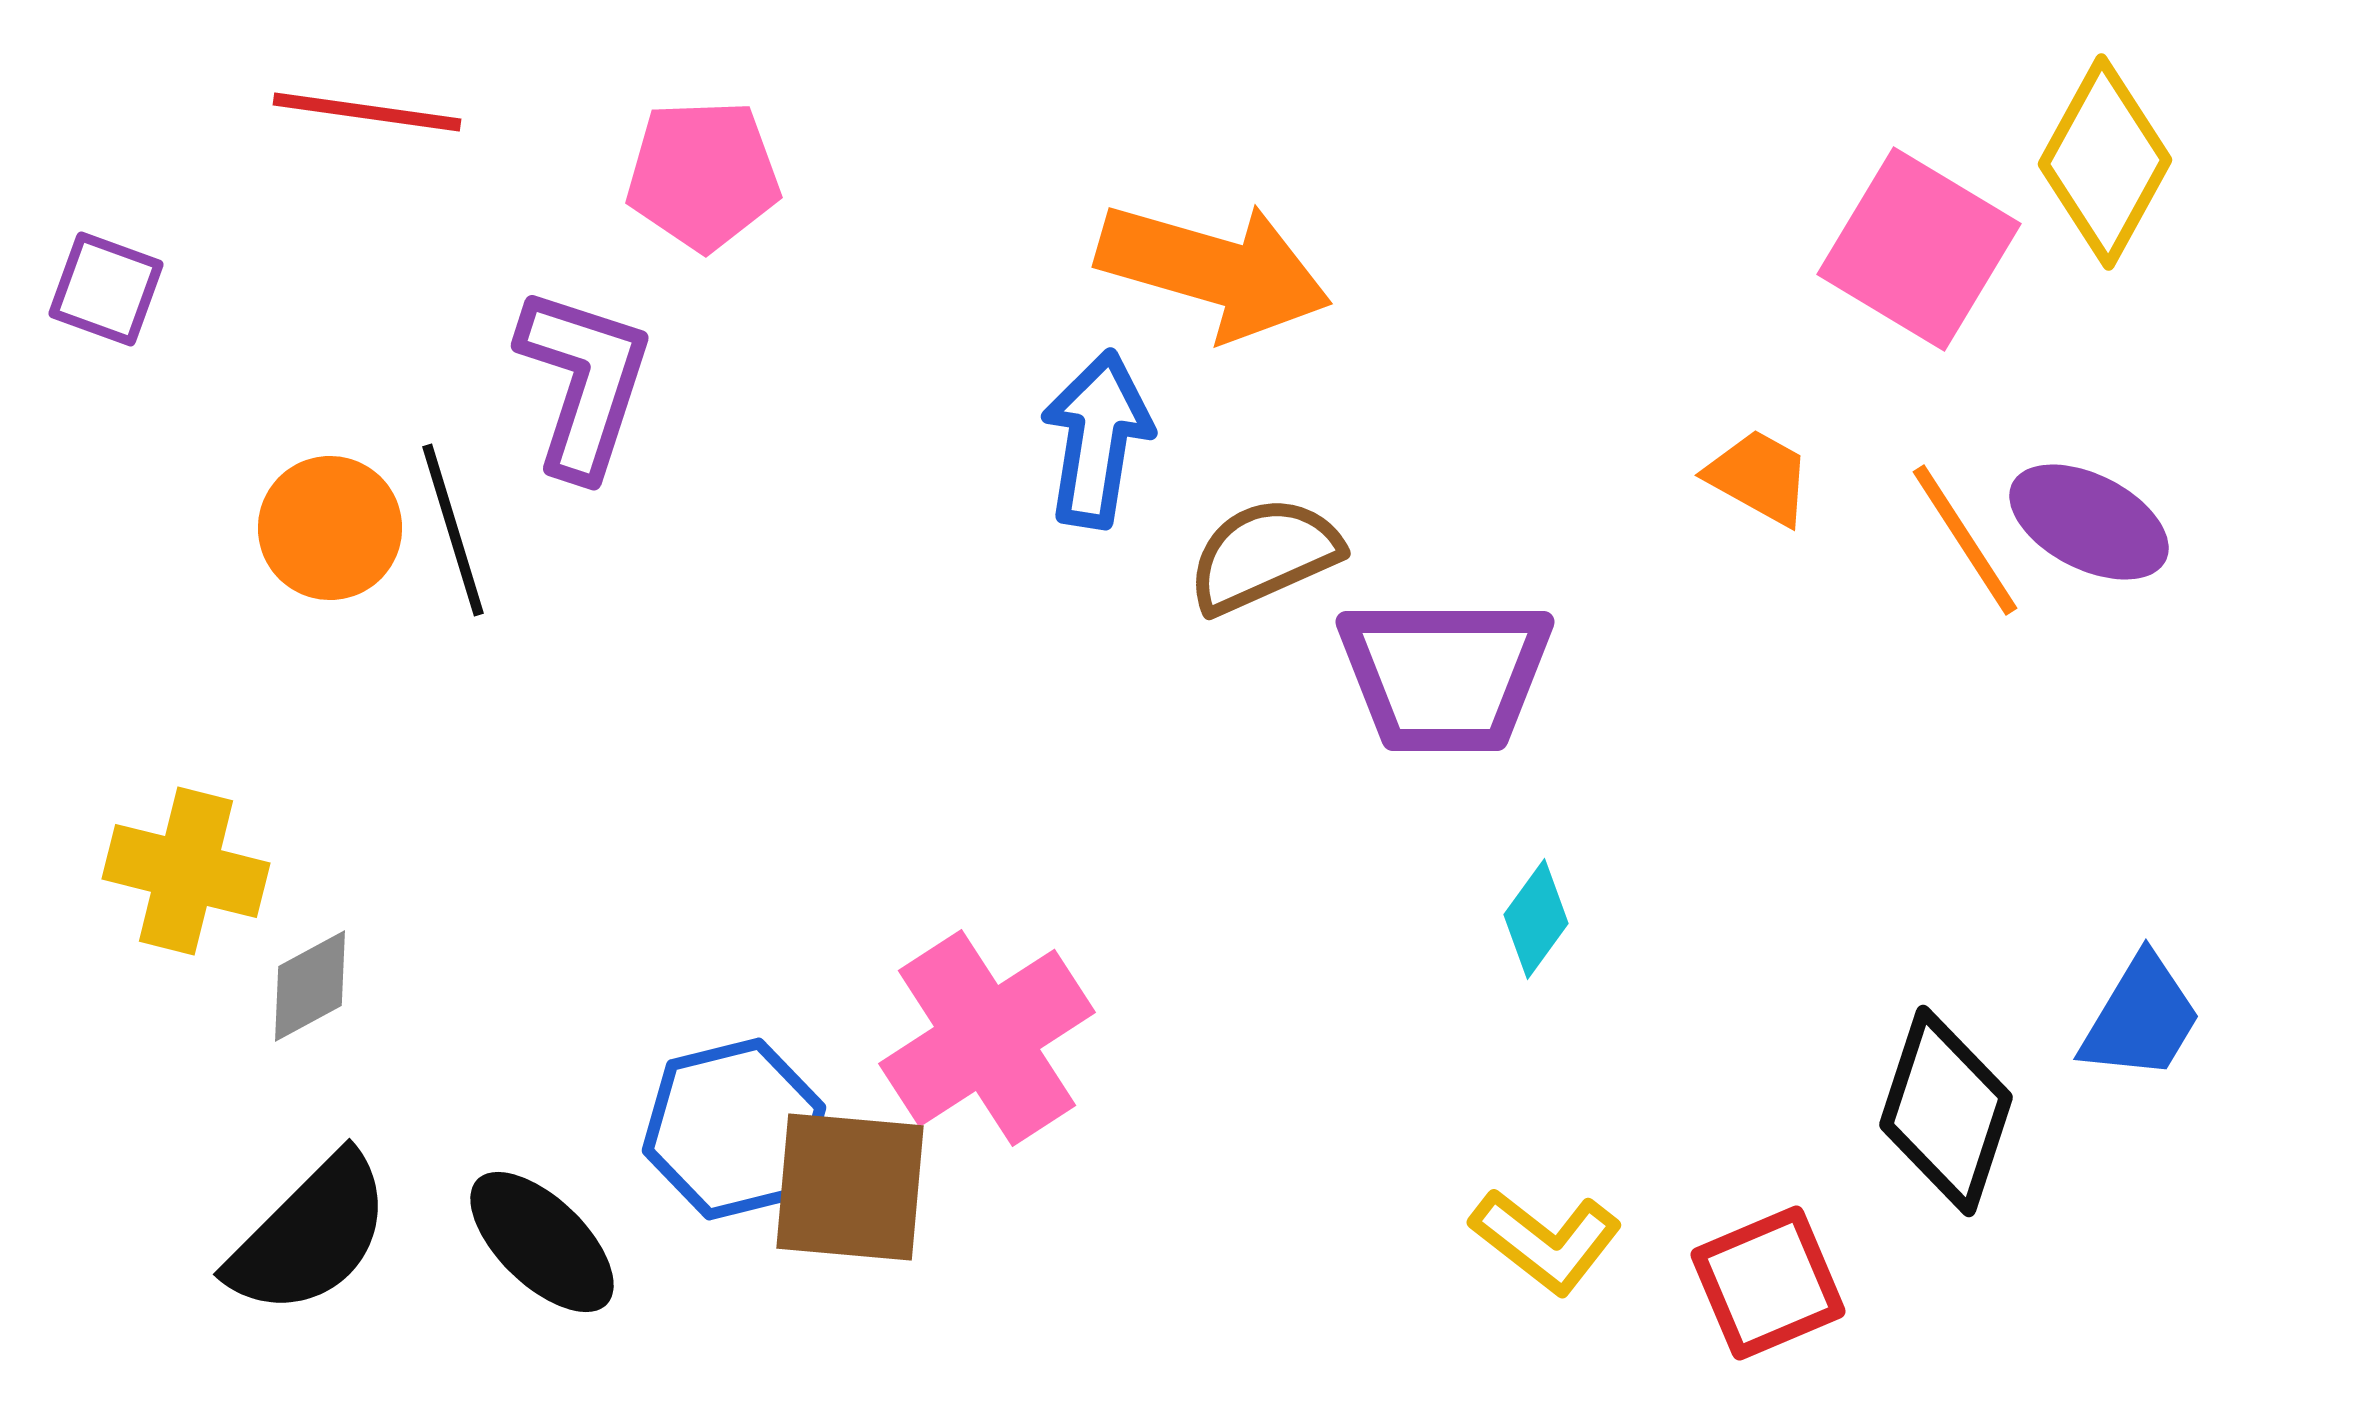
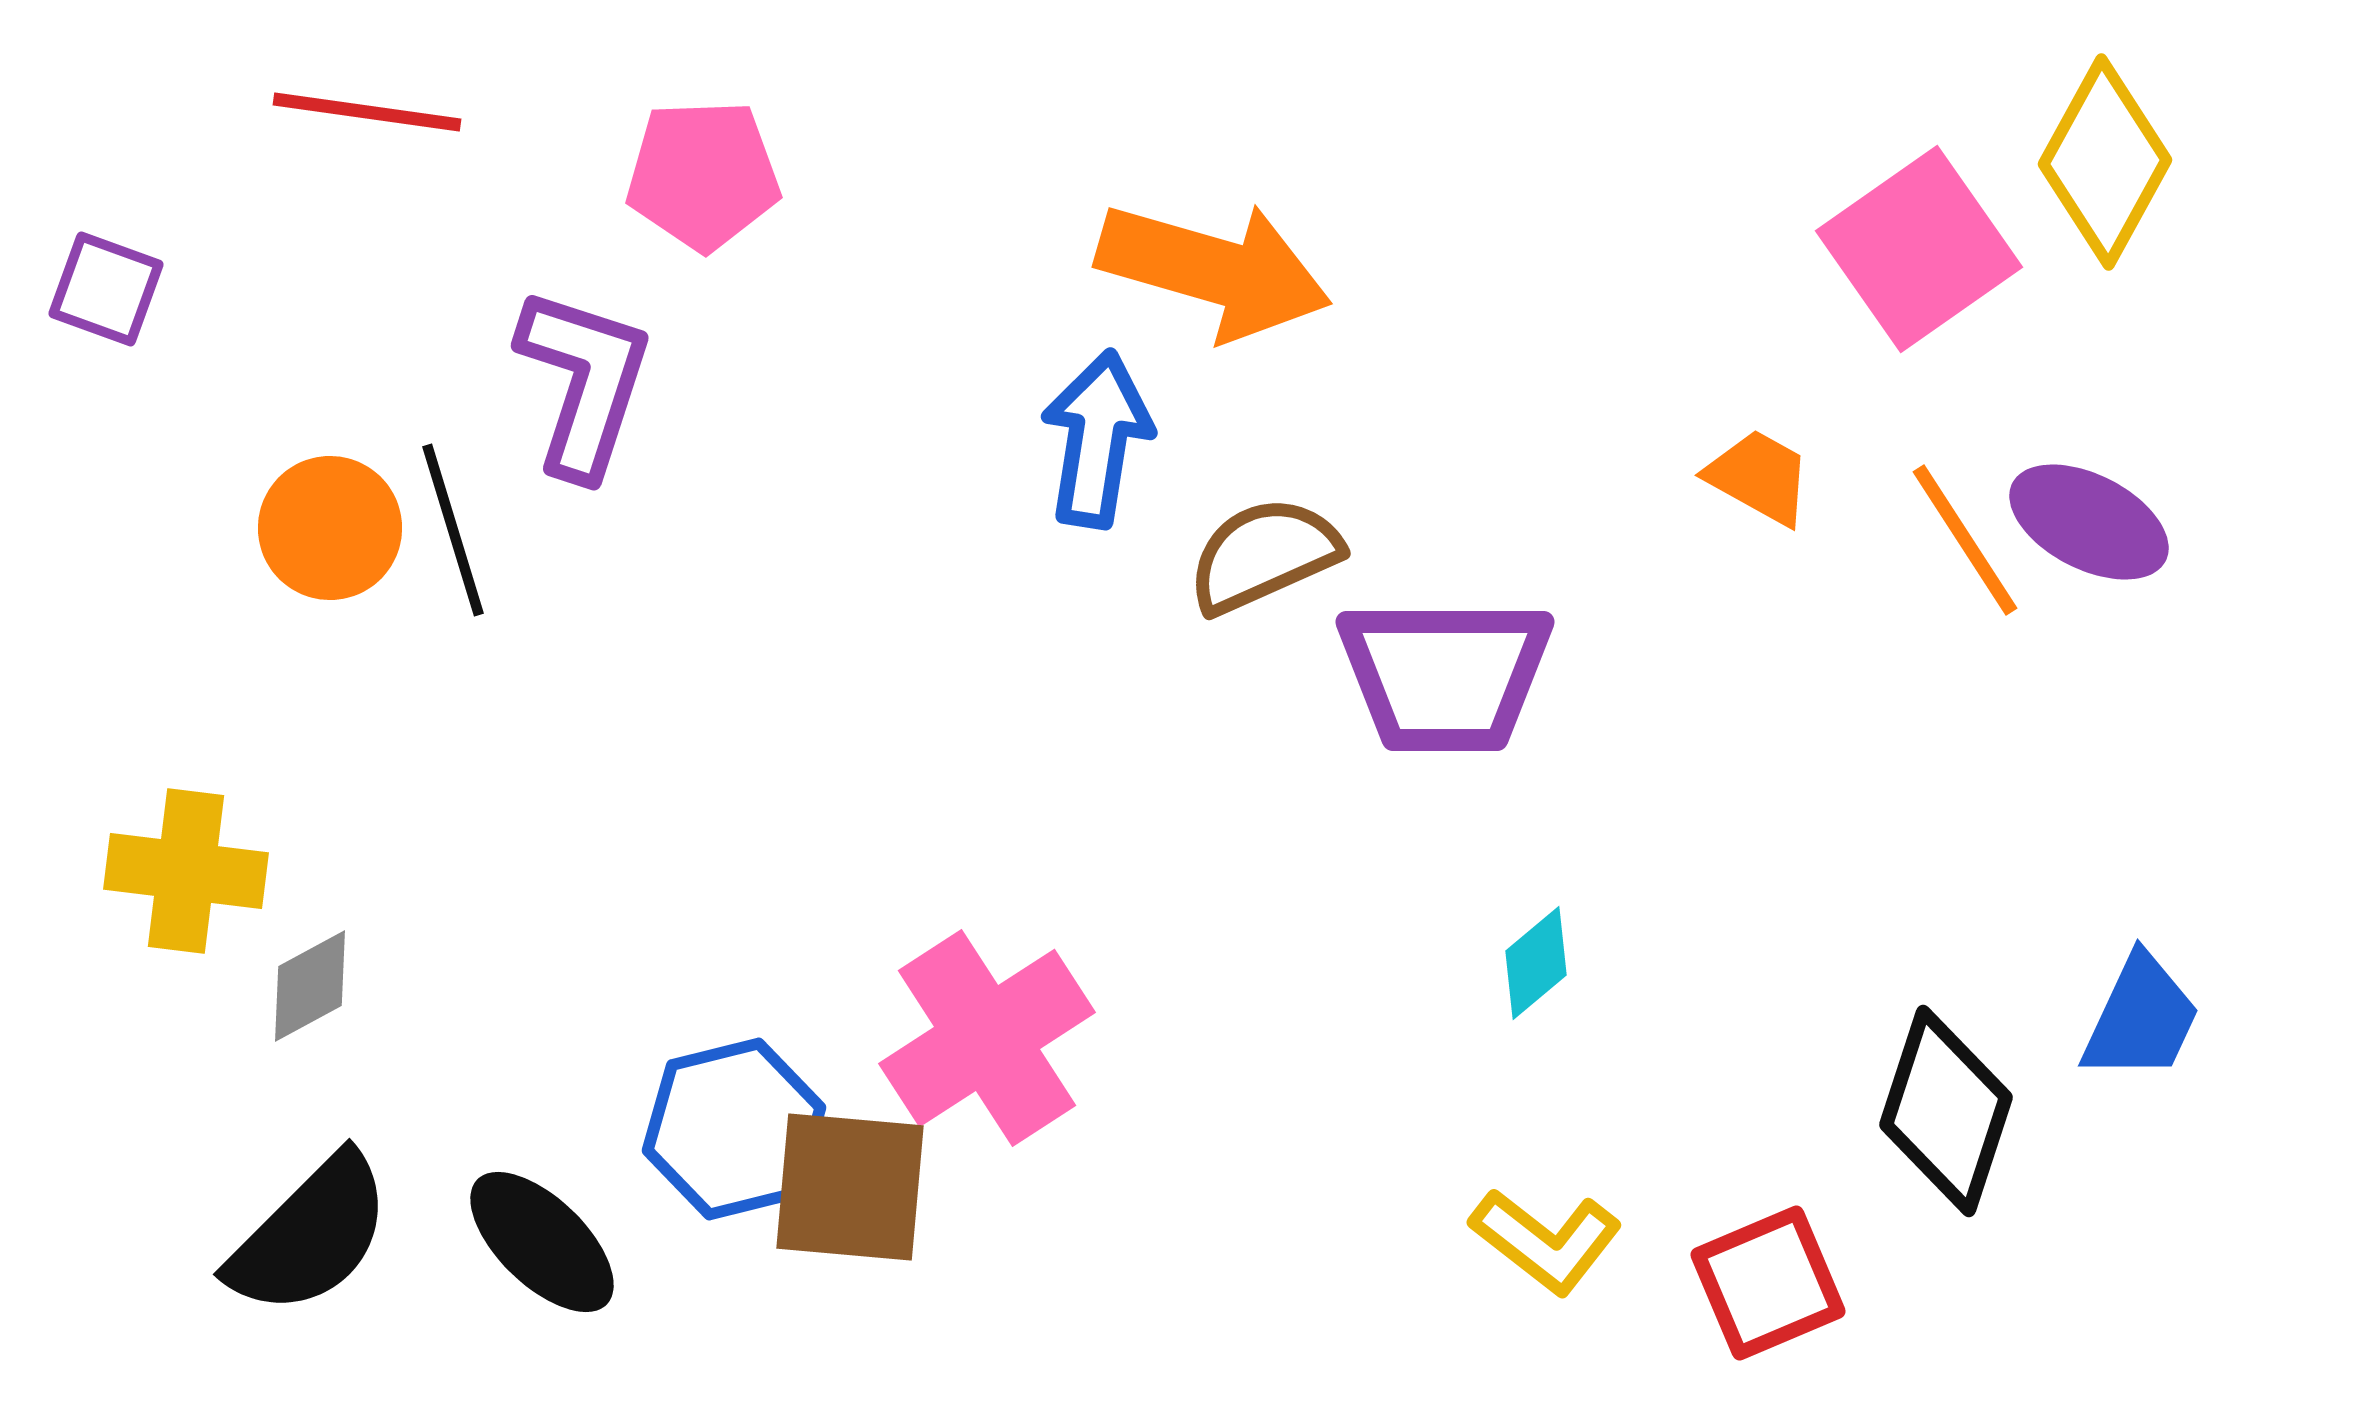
pink square: rotated 24 degrees clockwise
yellow cross: rotated 7 degrees counterclockwise
cyan diamond: moved 44 px down; rotated 14 degrees clockwise
blue trapezoid: rotated 6 degrees counterclockwise
